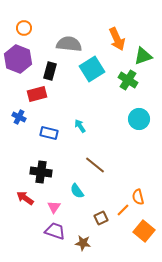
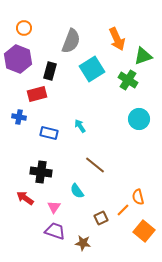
gray semicircle: moved 2 px right, 3 px up; rotated 105 degrees clockwise
blue cross: rotated 16 degrees counterclockwise
